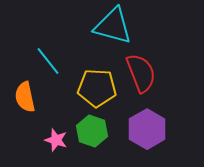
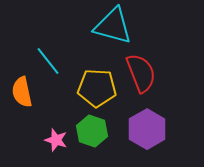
orange semicircle: moved 3 px left, 5 px up
